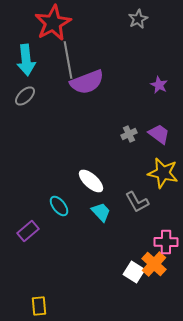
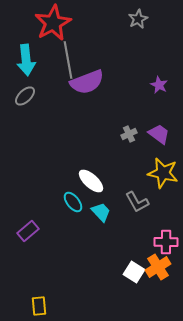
cyan ellipse: moved 14 px right, 4 px up
orange cross: moved 4 px right, 3 px down; rotated 15 degrees clockwise
